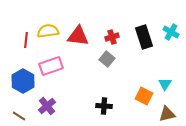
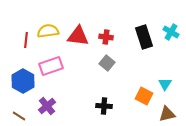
red cross: moved 6 px left; rotated 24 degrees clockwise
gray square: moved 4 px down
